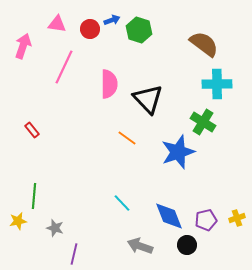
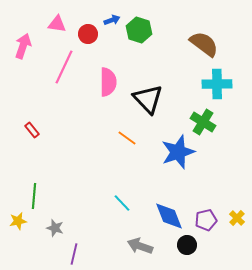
red circle: moved 2 px left, 5 px down
pink semicircle: moved 1 px left, 2 px up
yellow cross: rotated 28 degrees counterclockwise
